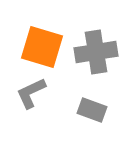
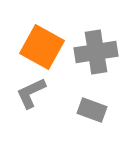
orange square: rotated 12 degrees clockwise
